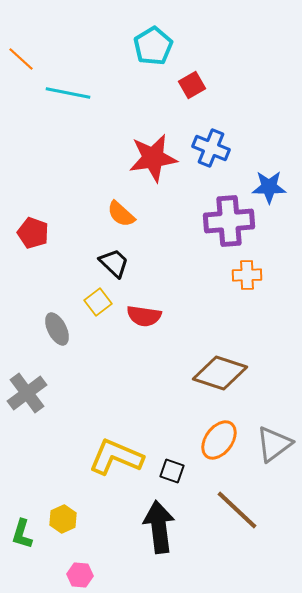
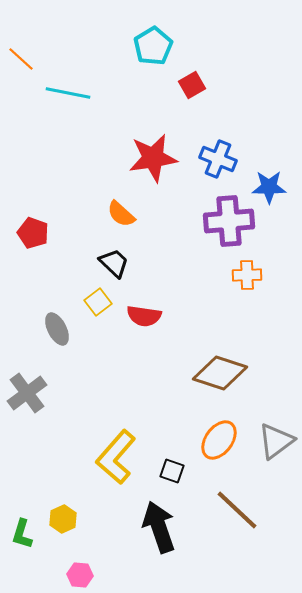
blue cross: moved 7 px right, 11 px down
gray triangle: moved 2 px right, 3 px up
yellow L-shape: rotated 72 degrees counterclockwise
black arrow: rotated 12 degrees counterclockwise
